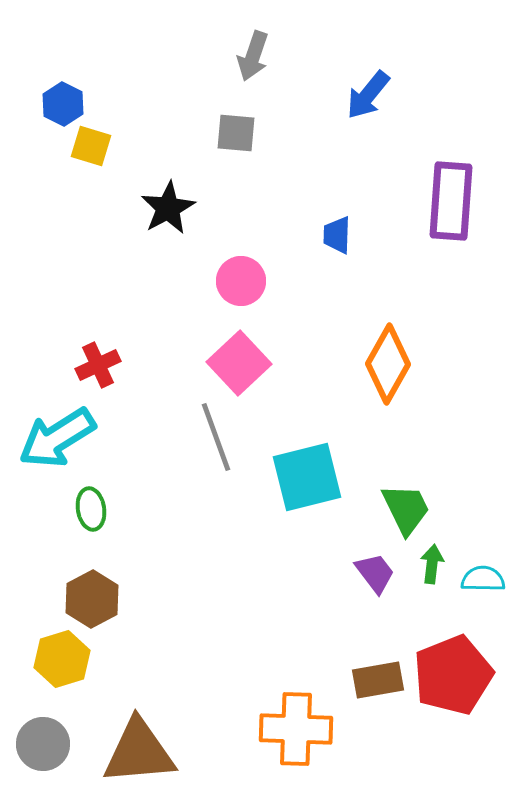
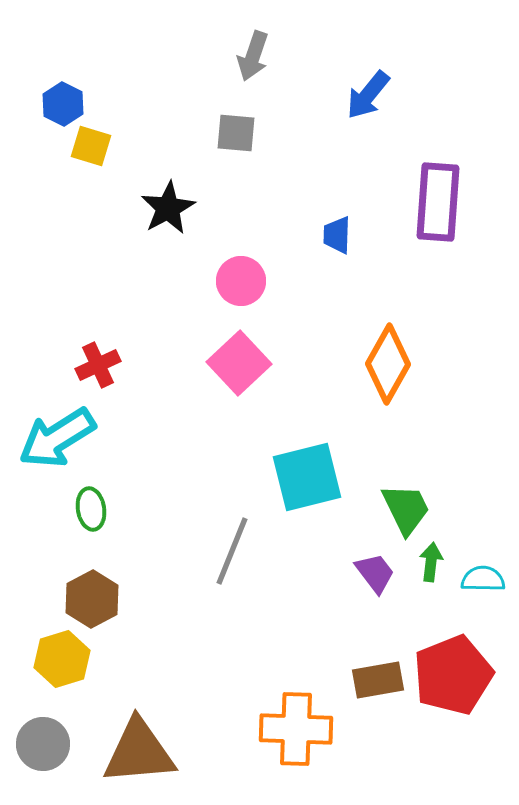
purple rectangle: moved 13 px left, 1 px down
gray line: moved 16 px right, 114 px down; rotated 42 degrees clockwise
green arrow: moved 1 px left, 2 px up
